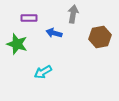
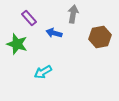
purple rectangle: rotated 49 degrees clockwise
